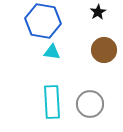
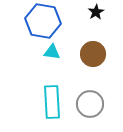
black star: moved 2 px left
brown circle: moved 11 px left, 4 px down
